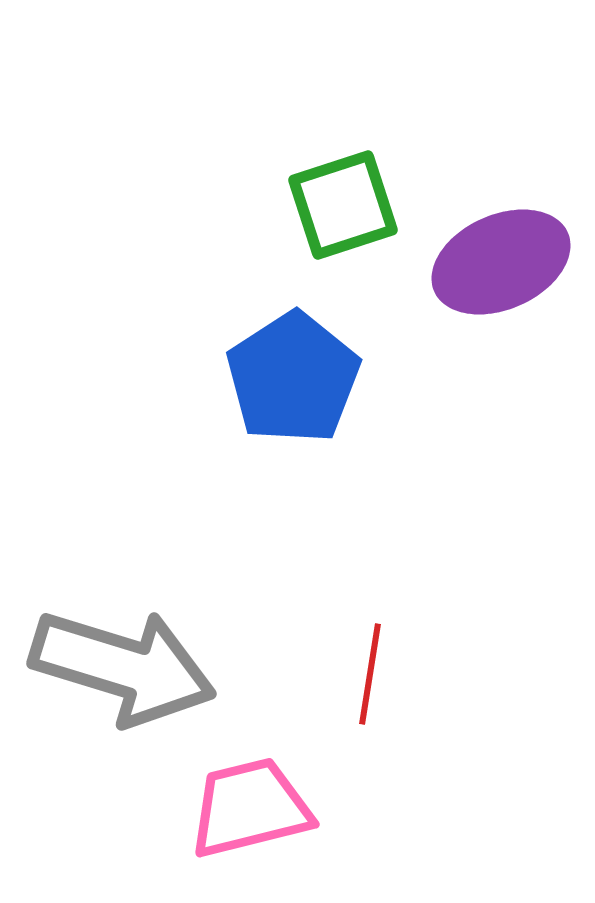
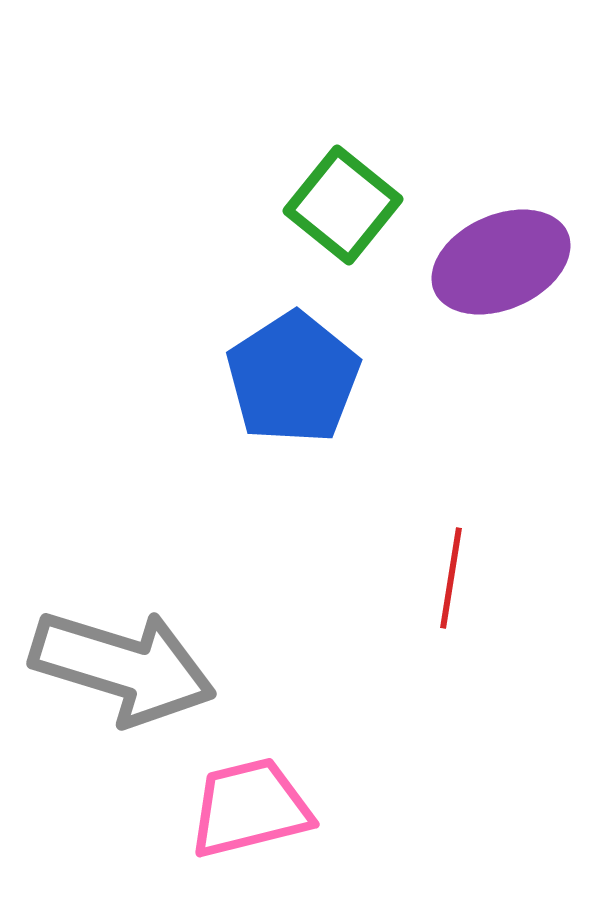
green square: rotated 33 degrees counterclockwise
red line: moved 81 px right, 96 px up
